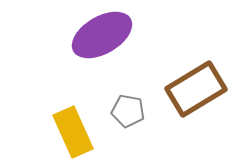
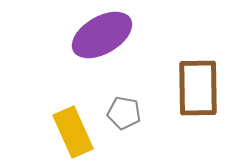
brown rectangle: moved 2 px right, 1 px up; rotated 60 degrees counterclockwise
gray pentagon: moved 4 px left, 2 px down
